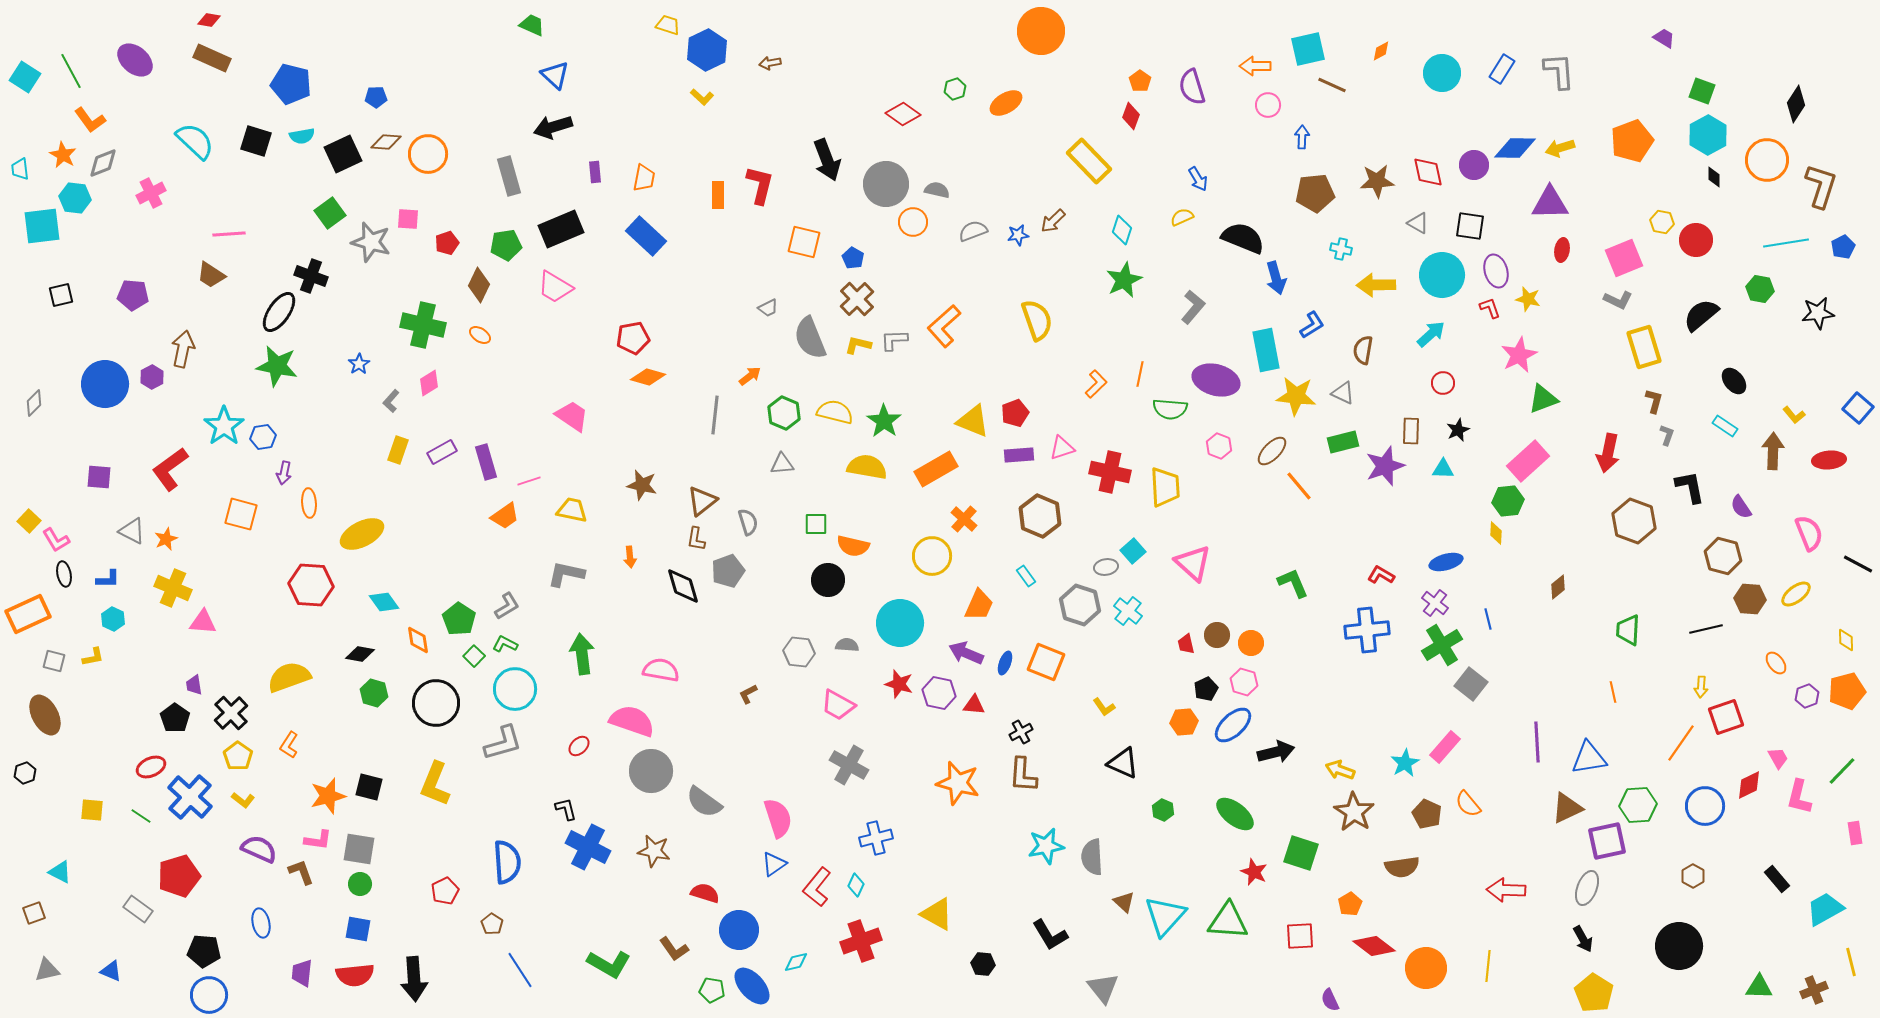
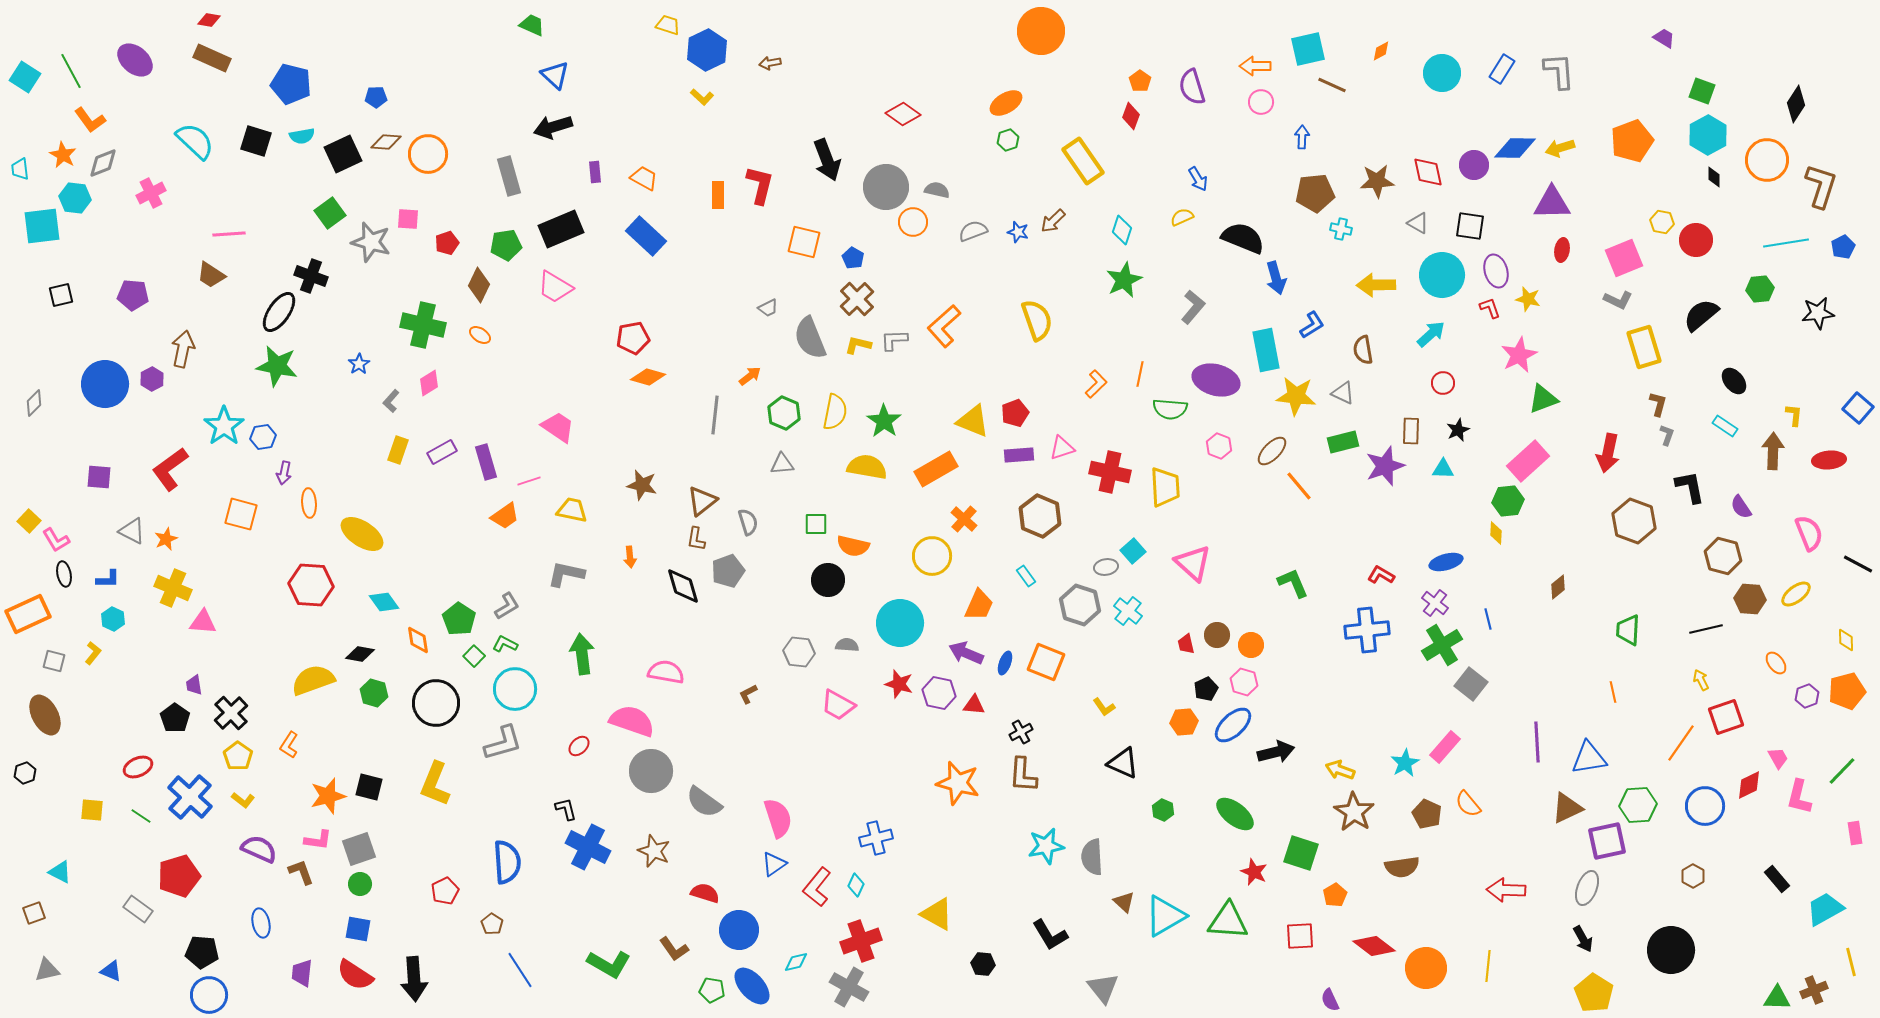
green hexagon at (955, 89): moved 53 px right, 51 px down
pink circle at (1268, 105): moved 7 px left, 3 px up
yellow rectangle at (1089, 161): moved 6 px left; rotated 9 degrees clockwise
orange trapezoid at (644, 178): rotated 72 degrees counterclockwise
gray circle at (886, 184): moved 3 px down
purple triangle at (1550, 203): moved 2 px right
blue star at (1018, 235): moved 3 px up; rotated 25 degrees clockwise
cyan cross at (1341, 249): moved 20 px up
green hexagon at (1760, 289): rotated 16 degrees counterclockwise
brown semicircle at (1363, 350): rotated 20 degrees counterclockwise
purple hexagon at (152, 377): moved 2 px down
brown L-shape at (1654, 401): moved 4 px right, 3 px down
yellow semicircle at (835, 412): rotated 87 degrees clockwise
yellow L-shape at (1794, 415): rotated 135 degrees counterclockwise
pink trapezoid at (572, 416): moved 14 px left, 11 px down
yellow ellipse at (362, 534): rotated 60 degrees clockwise
orange circle at (1251, 643): moved 2 px down
yellow L-shape at (93, 657): moved 4 px up; rotated 40 degrees counterclockwise
pink semicircle at (661, 670): moved 5 px right, 2 px down
yellow semicircle at (289, 677): moved 24 px right, 3 px down
yellow arrow at (1701, 687): moved 7 px up; rotated 150 degrees clockwise
gray cross at (849, 765): moved 222 px down
red ellipse at (151, 767): moved 13 px left
gray square at (359, 849): rotated 28 degrees counterclockwise
brown star at (654, 851): rotated 12 degrees clockwise
orange pentagon at (1350, 904): moved 15 px left, 9 px up
cyan triangle at (1165, 916): rotated 18 degrees clockwise
black circle at (1679, 946): moved 8 px left, 4 px down
black pentagon at (204, 951): moved 2 px left, 1 px down
red semicircle at (355, 975): rotated 39 degrees clockwise
green triangle at (1759, 987): moved 18 px right, 11 px down
